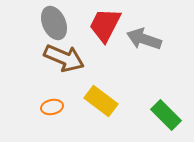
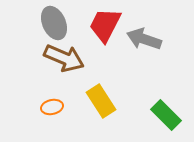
yellow rectangle: rotated 20 degrees clockwise
